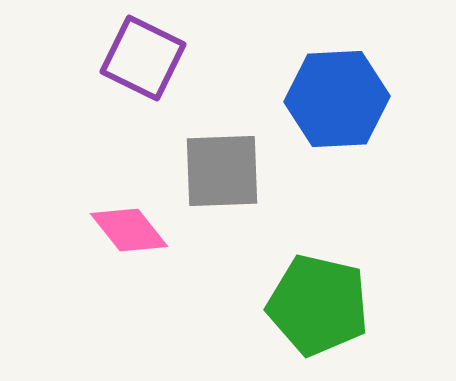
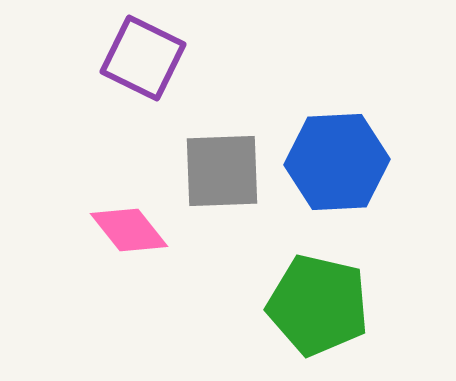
blue hexagon: moved 63 px down
